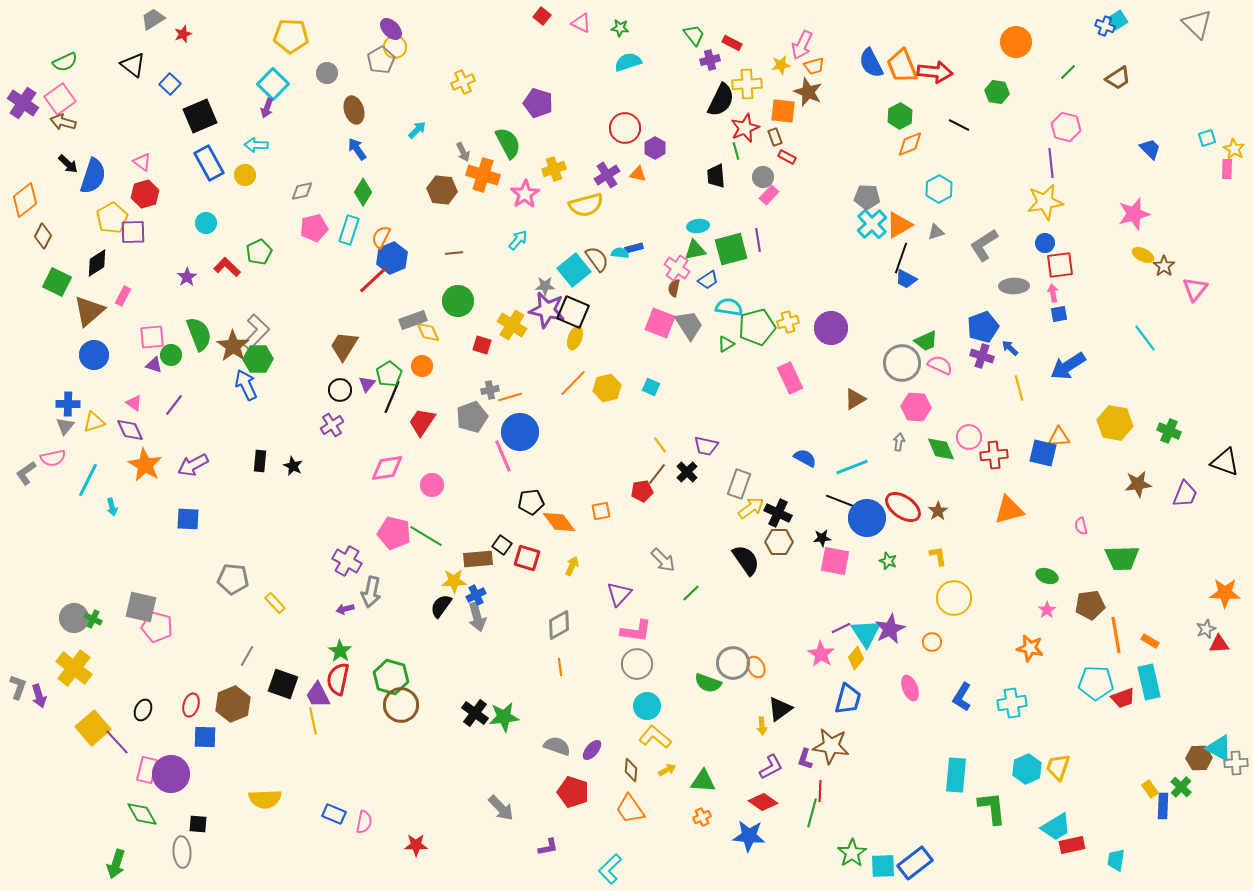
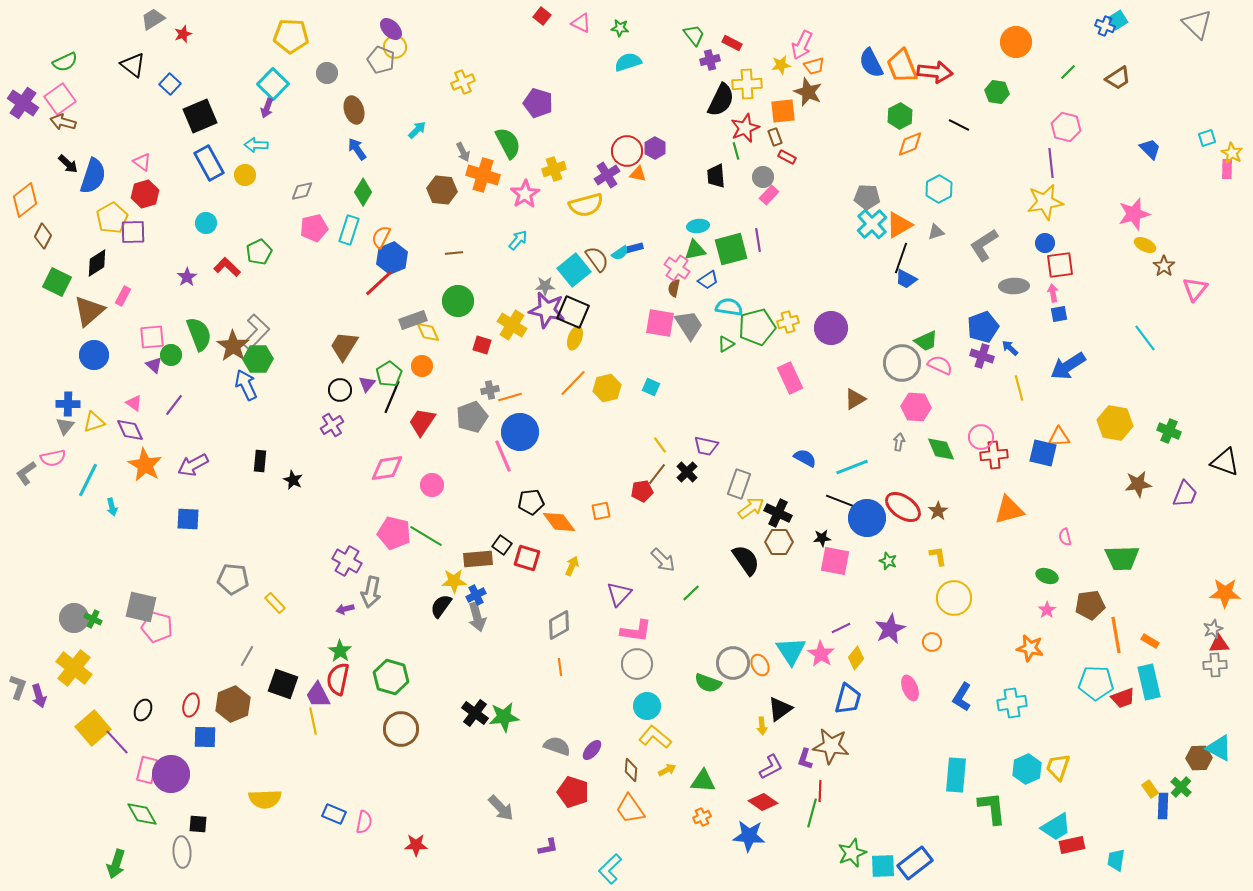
gray pentagon at (381, 60): rotated 20 degrees counterclockwise
orange square at (783, 111): rotated 12 degrees counterclockwise
red circle at (625, 128): moved 2 px right, 23 px down
yellow star at (1234, 149): moved 2 px left, 4 px down
cyan semicircle at (620, 253): rotated 138 degrees clockwise
yellow ellipse at (1143, 255): moved 2 px right, 10 px up
red line at (373, 280): moved 6 px right, 3 px down
pink square at (660, 323): rotated 12 degrees counterclockwise
purple triangle at (154, 365): rotated 24 degrees clockwise
pink circle at (969, 437): moved 12 px right
black star at (293, 466): moved 14 px down
pink semicircle at (1081, 526): moved 16 px left, 11 px down
gray star at (1206, 629): moved 7 px right
cyan triangle at (866, 633): moved 75 px left, 18 px down
orange ellipse at (756, 667): moved 4 px right, 2 px up
brown circle at (401, 705): moved 24 px down
gray cross at (1236, 763): moved 21 px left, 98 px up
green star at (852, 853): rotated 12 degrees clockwise
